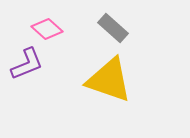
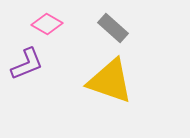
pink diamond: moved 5 px up; rotated 12 degrees counterclockwise
yellow triangle: moved 1 px right, 1 px down
